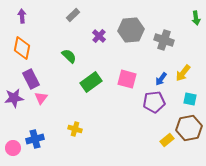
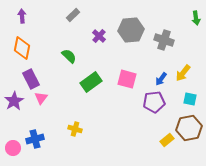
purple star: moved 3 px down; rotated 24 degrees counterclockwise
